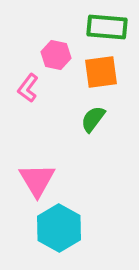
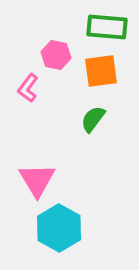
orange square: moved 1 px up
